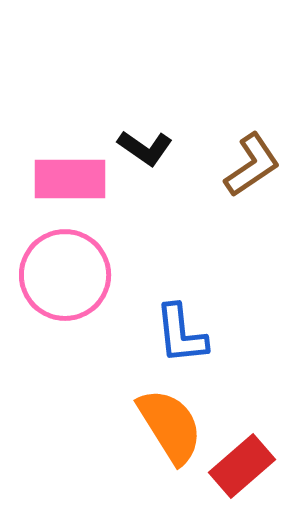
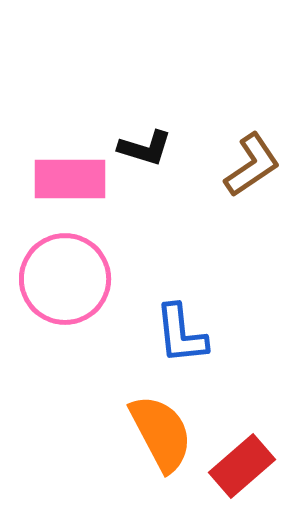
black L-shape: rotated 18 degrees counterclockwise
pink circle: moved 4 px down
orange semicircle: moved 9 px left, 7 px down; rotated 4 degrees clockwise
